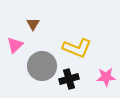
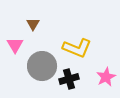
pink triangle: rotated 18 degrees counterclockwise
pink star: rotated 24 degrees counterclockwise
